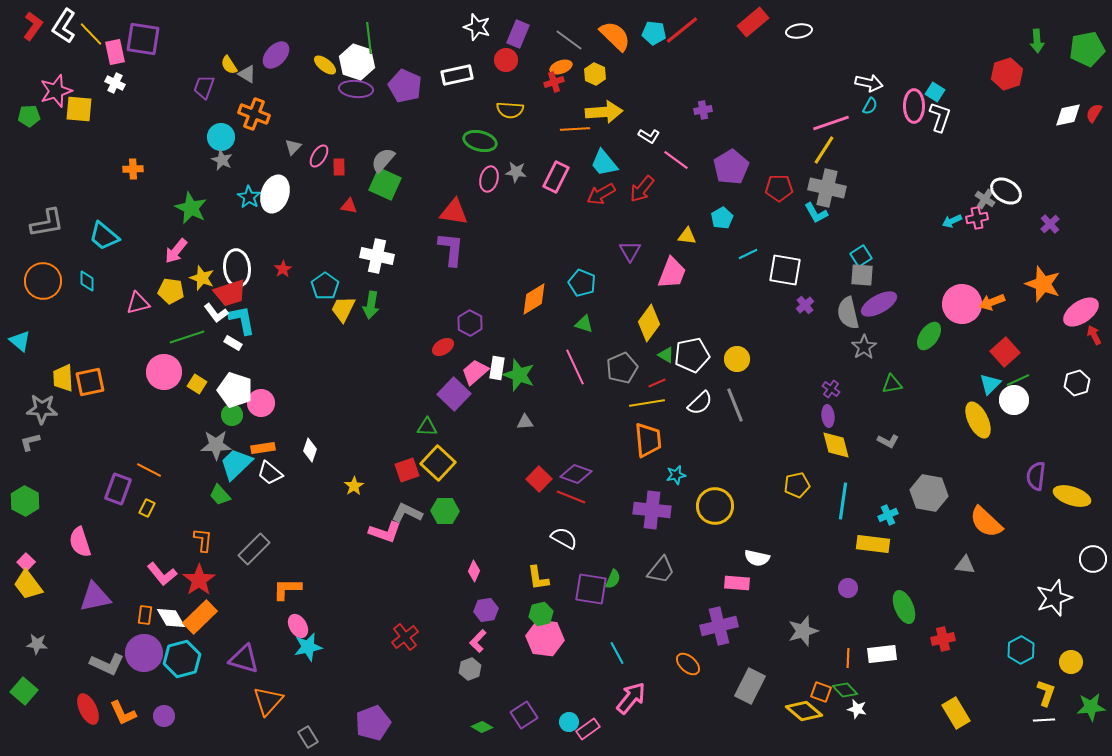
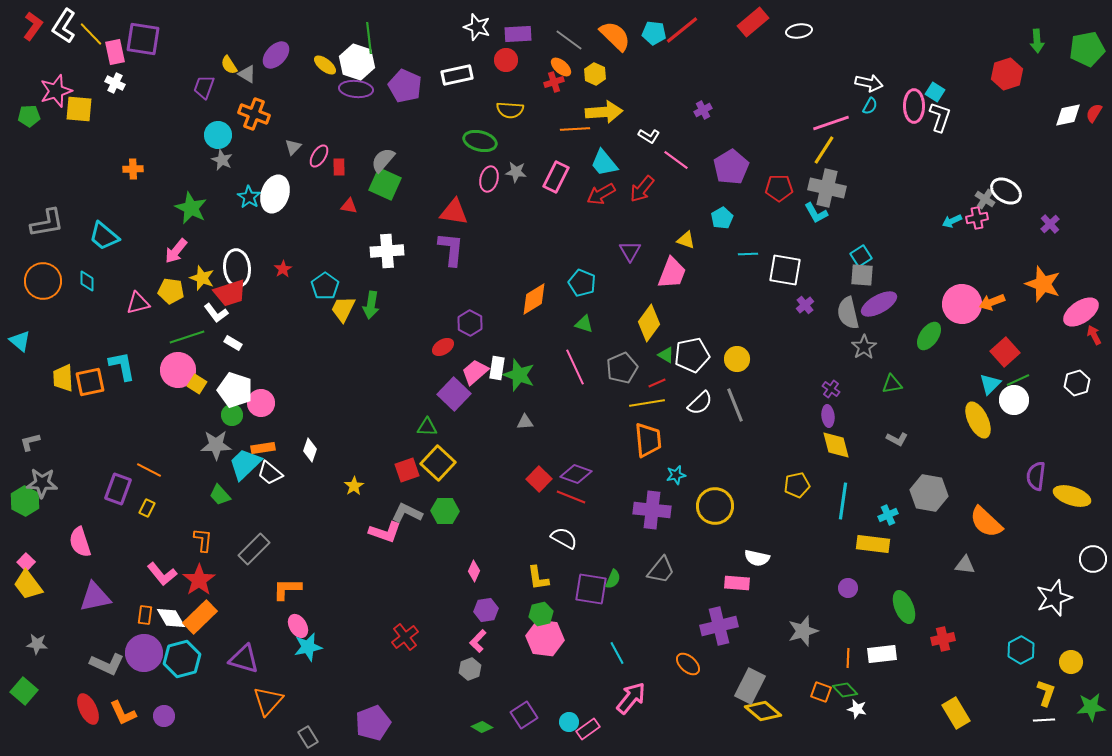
purple rectangle at (518, 34): rotated 64 degrees clockwise
orange ellipse at (561, 67): rotated 60 degrees clockwise
purple cross at (703, 110): rotated 18 degrees counterclockwise
cyan circle at (221, 137): moved 3 px left, 2 px up
yellow triangle at (687, 236): moved 1 px left, 4 px down; rotated 12 degrees clockwise
cyan line at (748, 254): rotated 24 degrees clockwise
white cross at (377, 256): moved 10 px right, 5 px up; rotated 16 degrees counterclockwise
cyan L-shape at (242, 320): moved 120 px left, 46 px down
pink circle at (164, 372): moved 14 px right, 2 px up
gray star at (42, 409): moved 74 px down
gray L-shape at (888, 441): moved 9 px right, 2 px up
cyan trapezoid at (236, 464): moved 9 px right
yellow diamond at (804, 711): moved 41 px left
